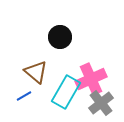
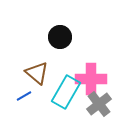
brown triangle: moved 1 px right, 1 px down
pink cross: rotated 24 degrees clockwise
gray cross: moved 2 px left, 1 px down
